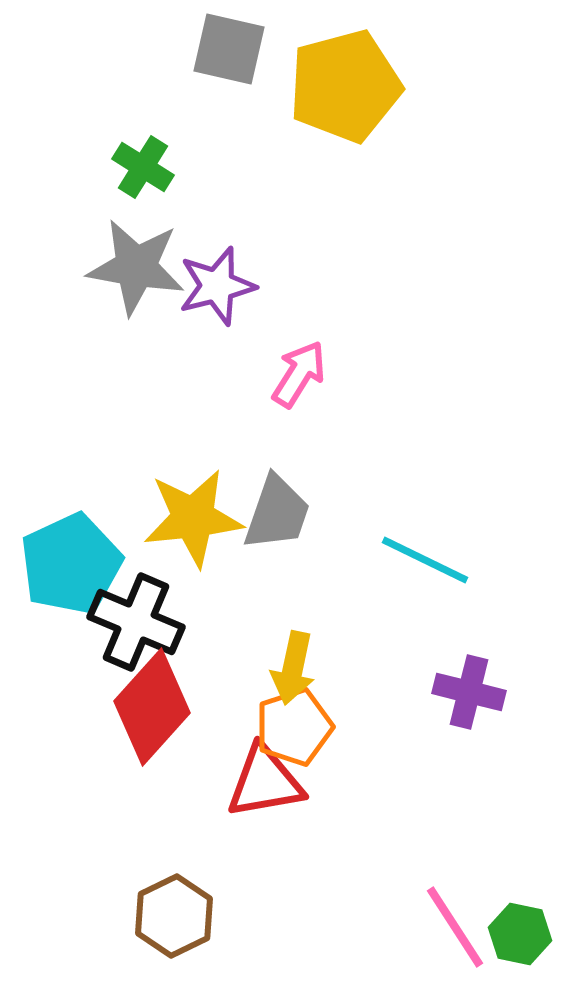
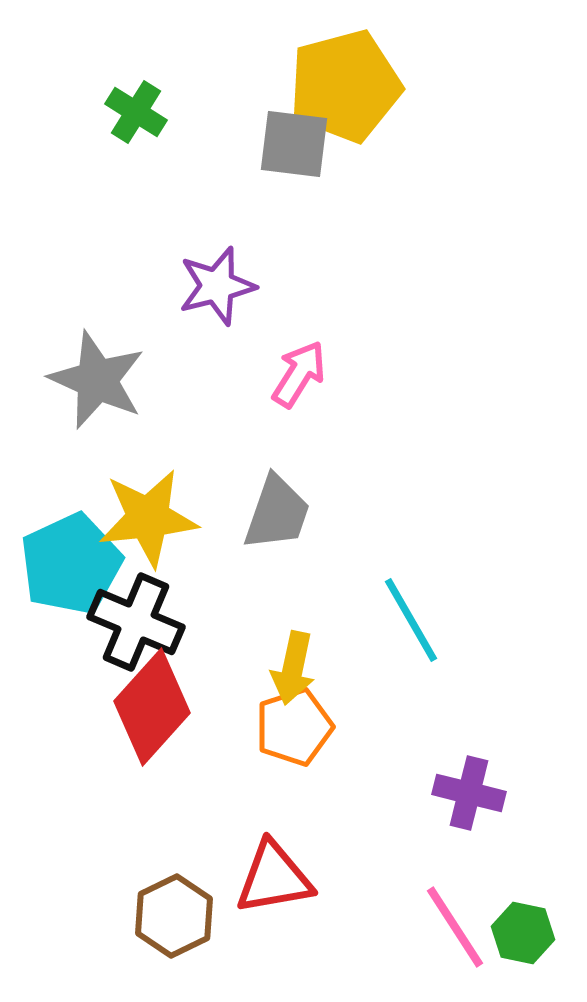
gray square: moved 65 px right, 95 px down; rotated 6 degrees counterclockwise
green cross: moved 7 px left, 55 px up
gray star: moved 39 px left, 113 px down; rotated 14 degrees clockwise
yellow star: moved 45 px left
cyan line: moved 14 px left, 60 px down; rotated 34 degrees clockwise
purple cross: moved 101 px down
red triangle: moved 9 px right, 96 px down
green hexagon: moved 3 px right, 1 px up
